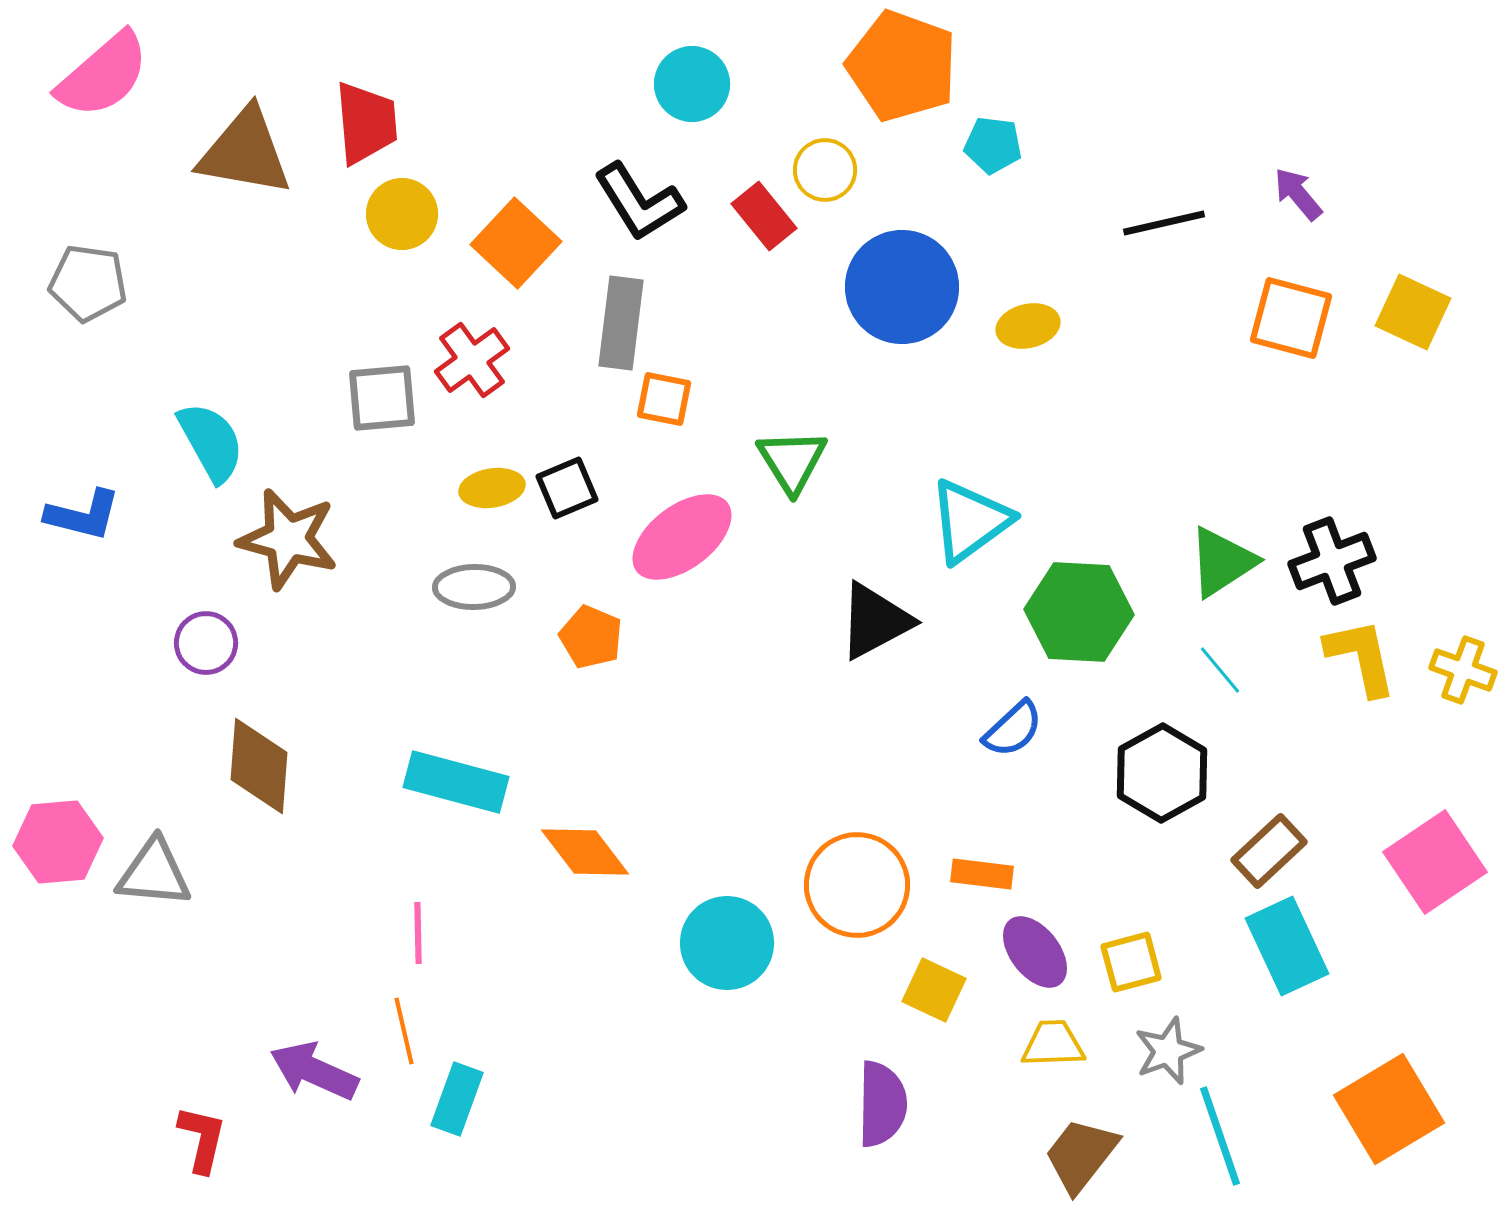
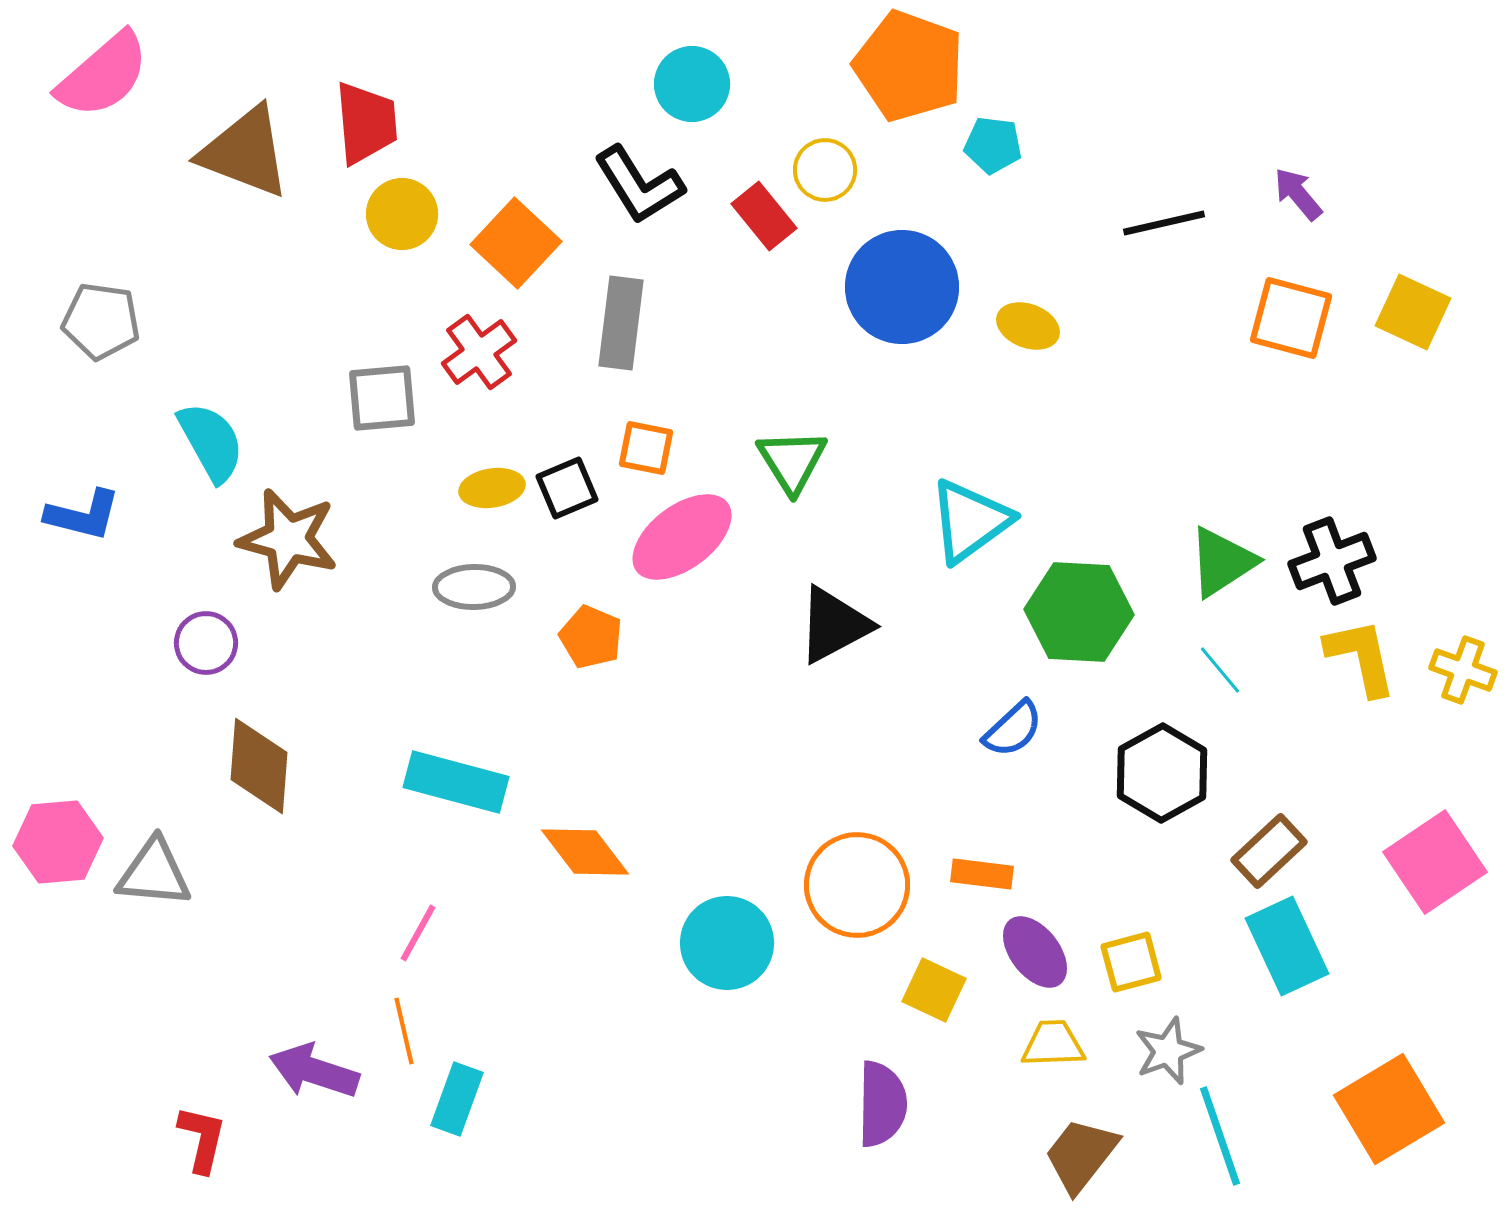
orange pentagon at (902, 66): moved 7 px right
brown triangle at (245, 152): rotated 11 degrees clockwise
black L-shape at (639, 202): moved 17 px up
gray pentagon at (88, 283): moved 13 px right, 38 px down
yellow ellipse at (1028, 326): rotated 34 degrees clockwise
red cross at (472, 360): moved 7 px right, 8 px up
orange square at (664, 399): moved 18 px left, 49 px down
black triangle at (875, 621): moved 41 px left, 4 px down
pink line at (418, 933): rotated 30 degrees clockwise
purple arrow at (314, 1071): rotated 6 degrees counterclockwise
